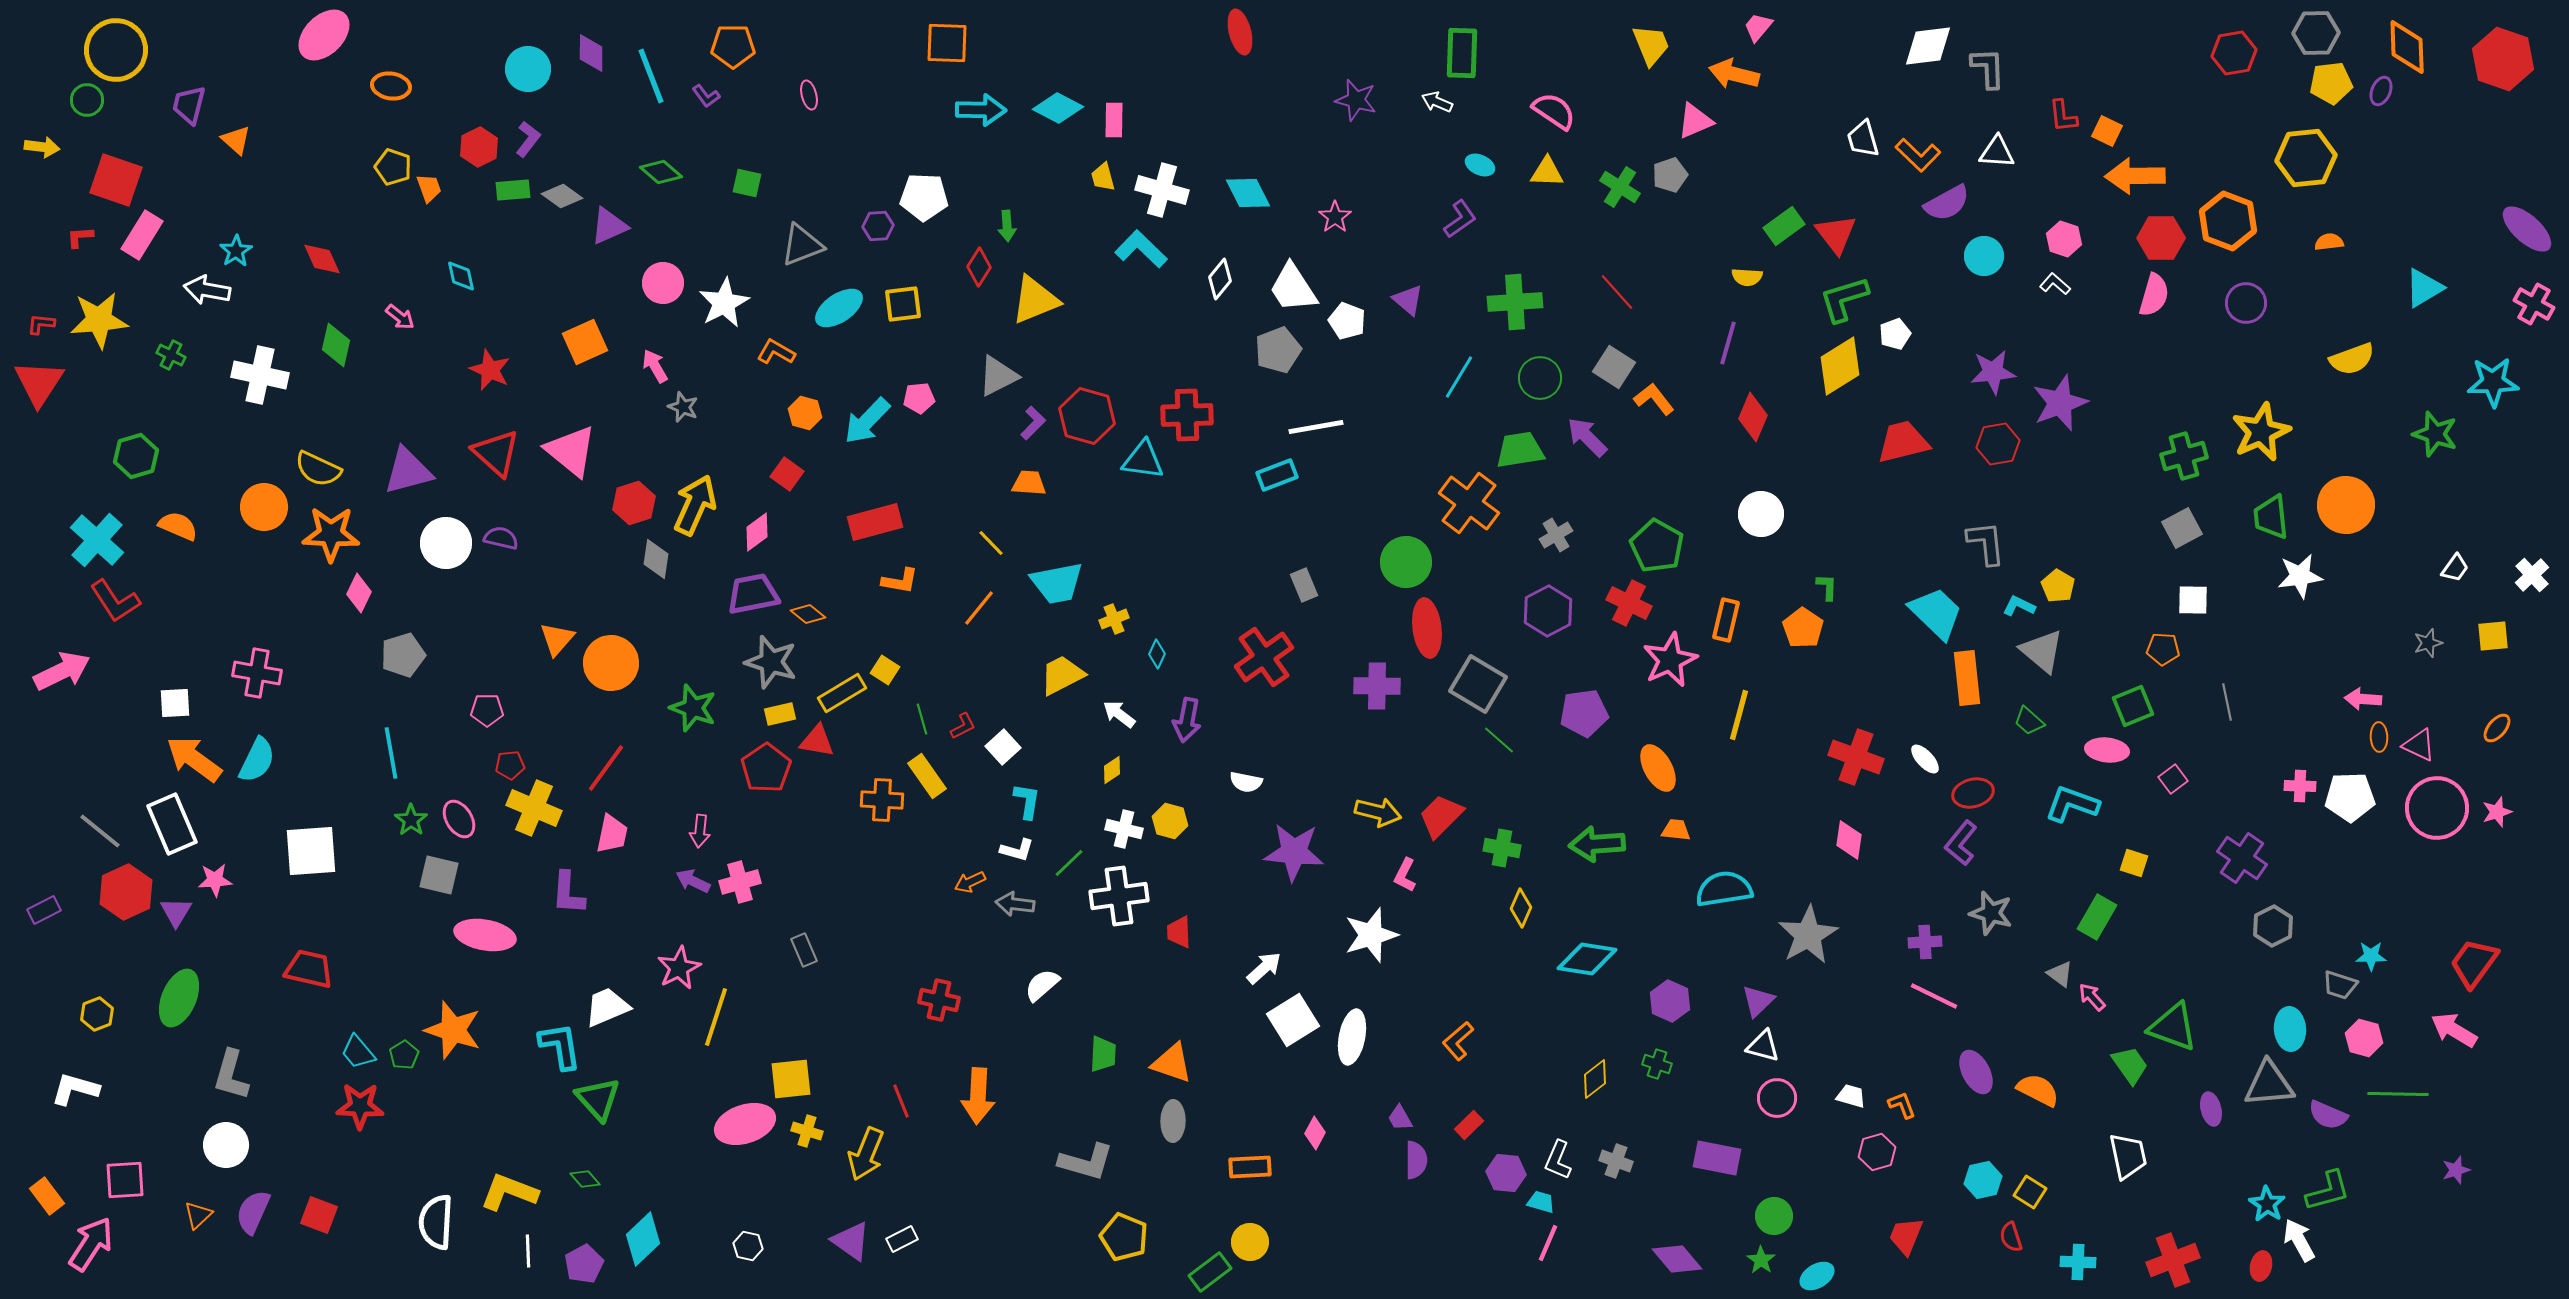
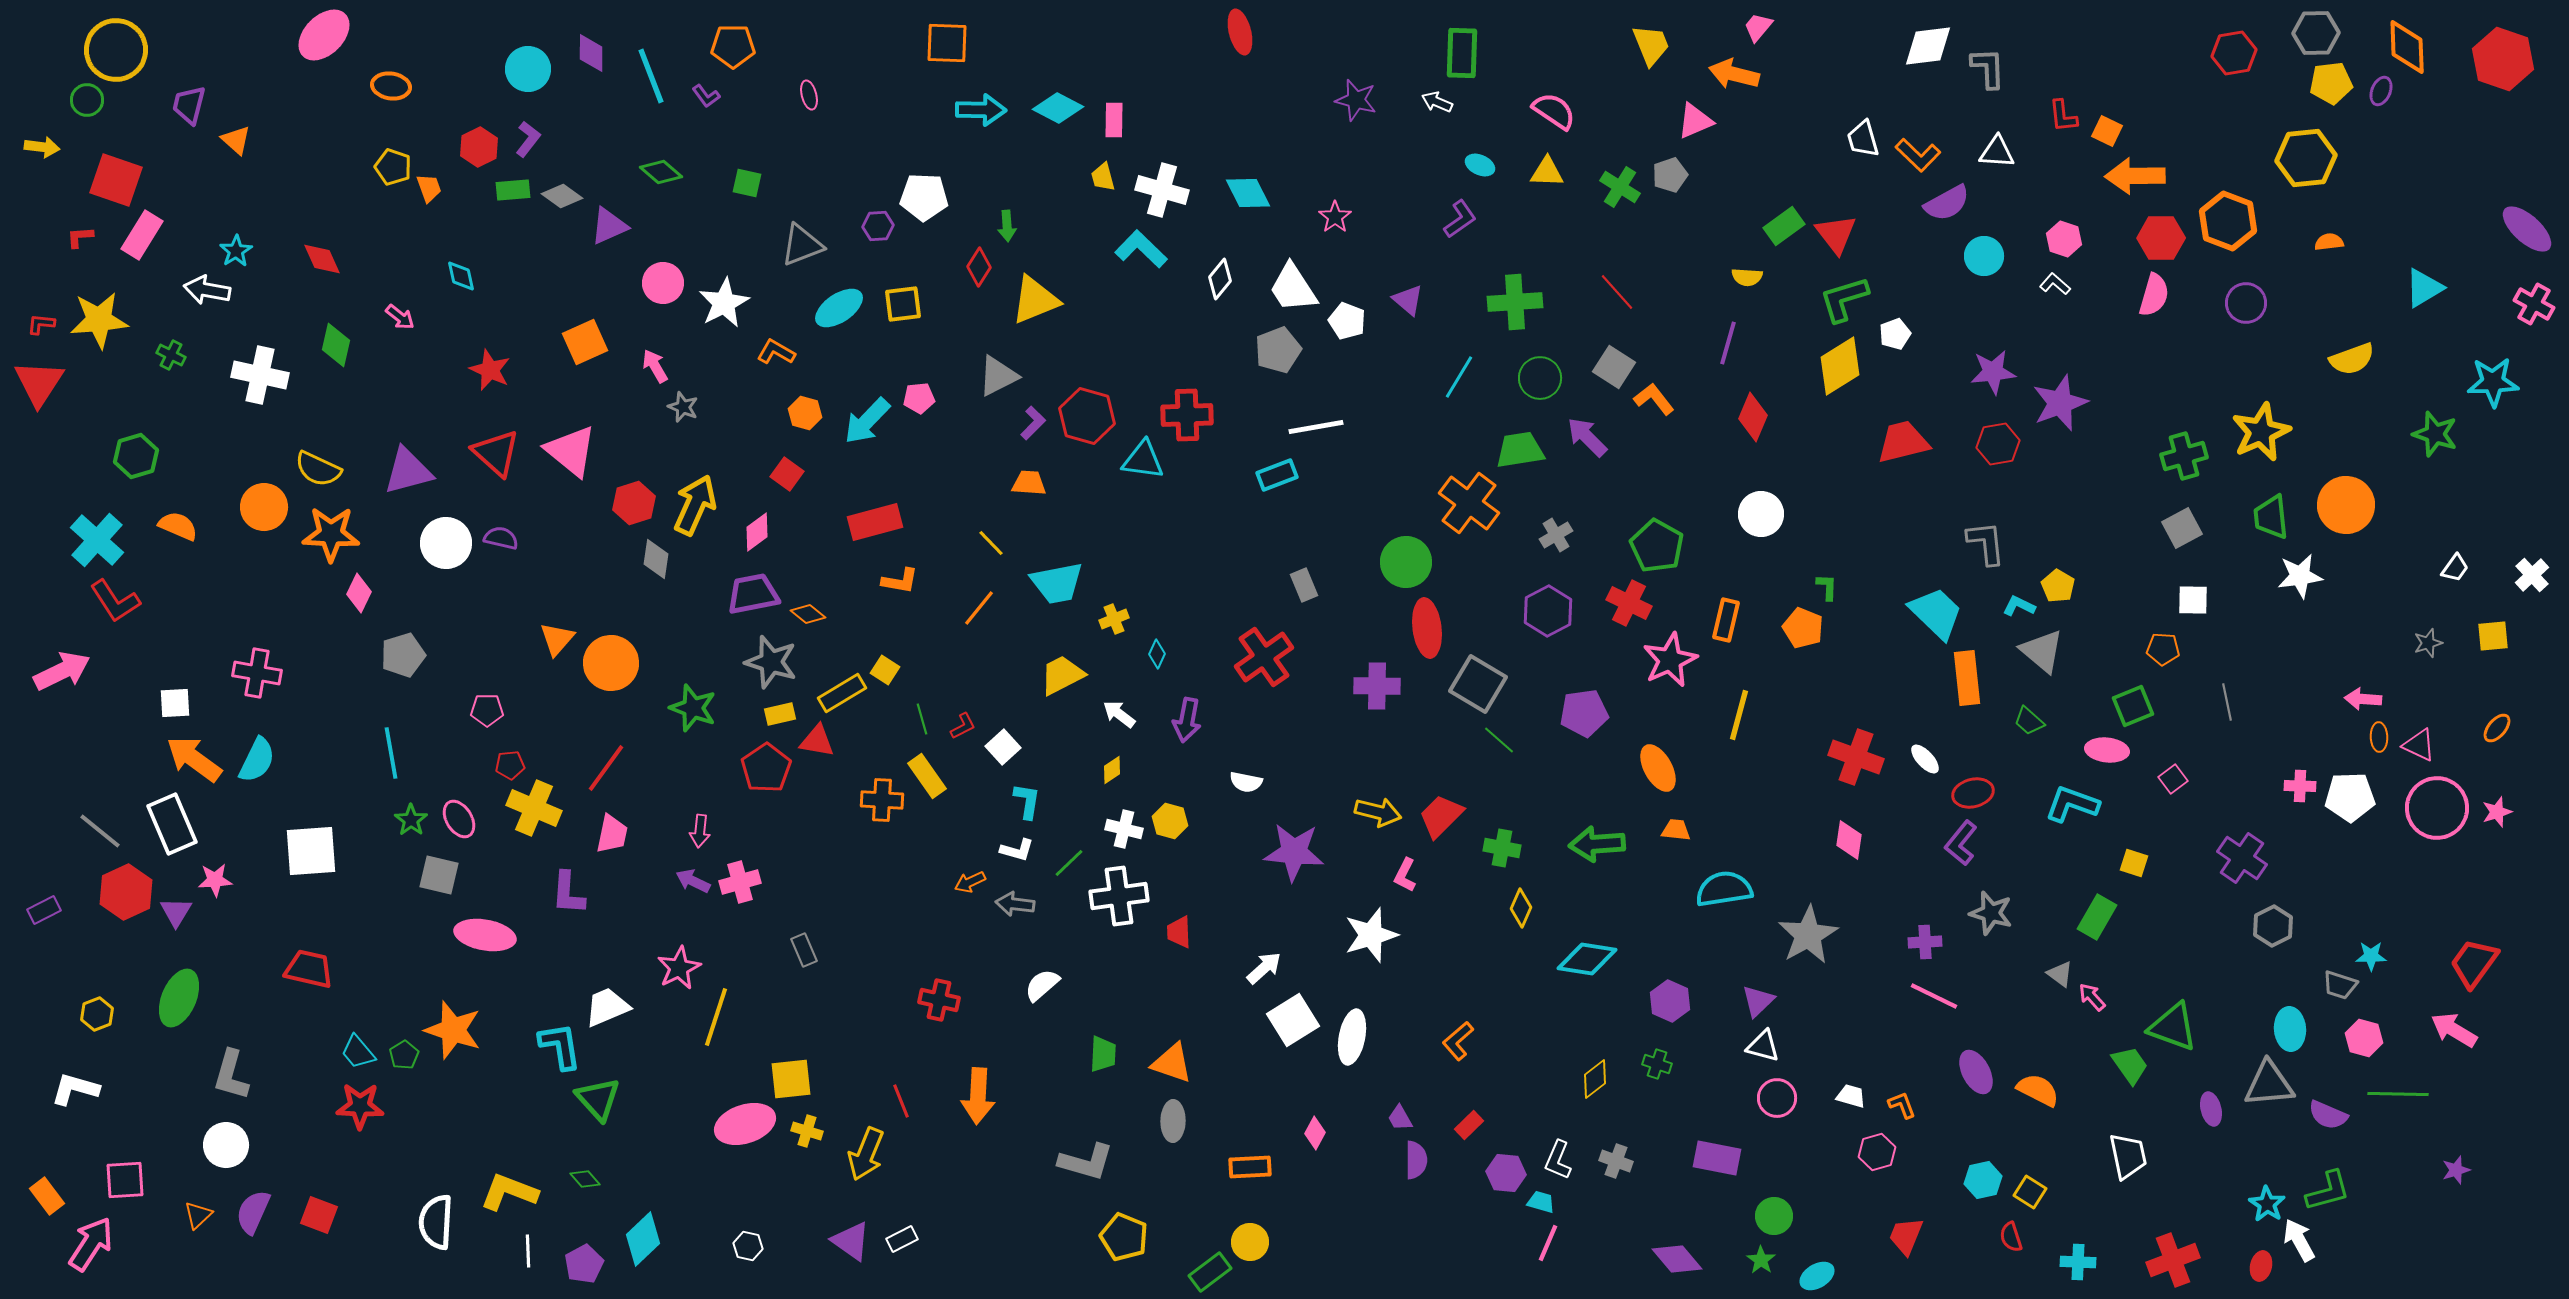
orange pentagon at (1803, 628): rotated 12 degrees counterclockwise
